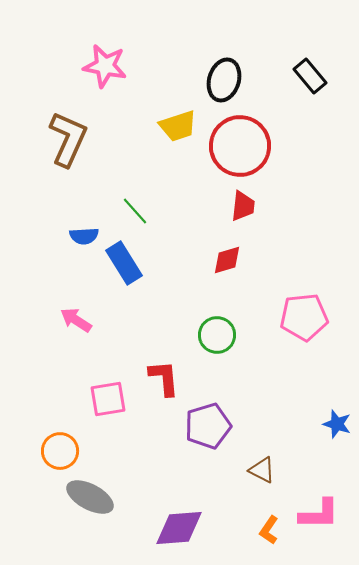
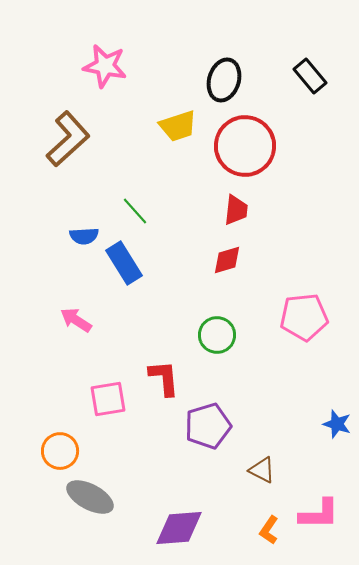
brown L-shape: rotated 24 degrees clockwise
red circle: moved 5 px right
red trapezoid: moved 7 px left, 4 px down
